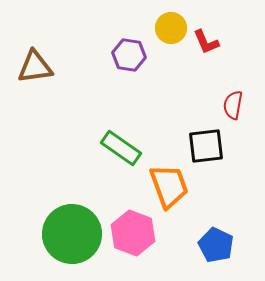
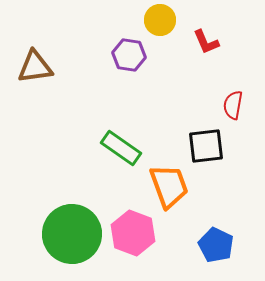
yellow circle: moved 11 px left, 8 px up
